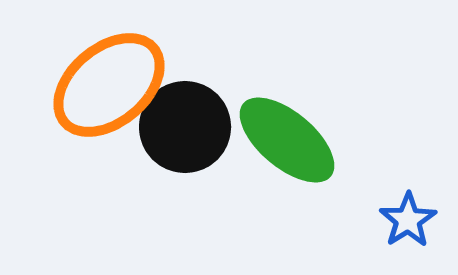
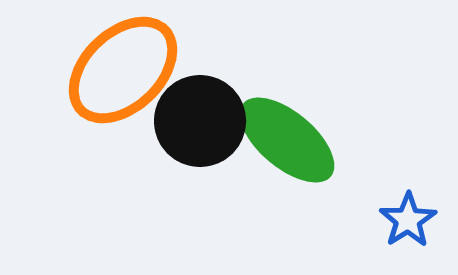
orange ellipse: moved 14 px right, 15 px up; rotated 4 degrees counterclockwise
black circle: moved 15 px right, 6 px up
